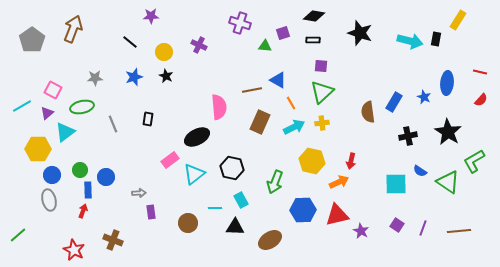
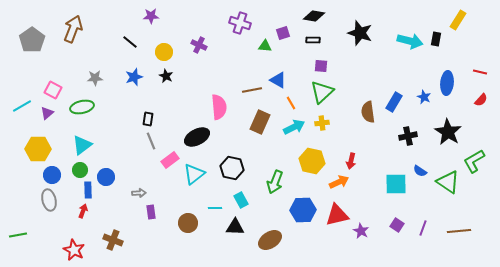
gray line at (113, 124): moved 38 px right, 17 px down
cyan triangle at (65, 132): moved 17 px right, 13 px down
green line at (18, 235): rotated 30 degrees clockwise
